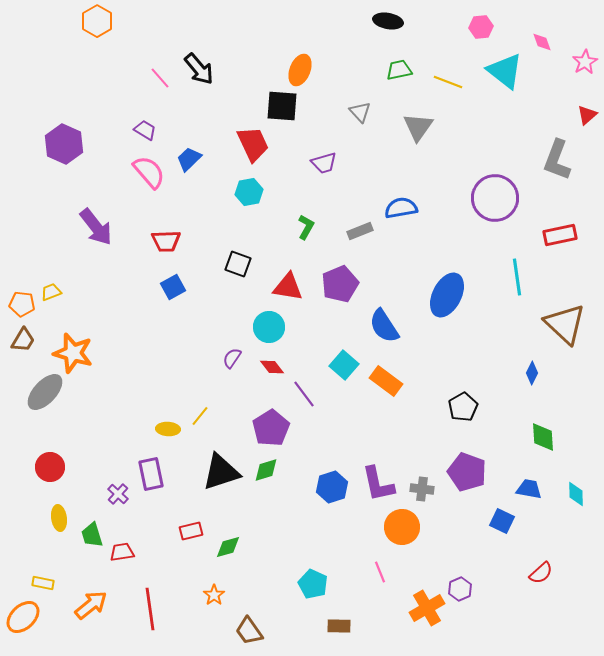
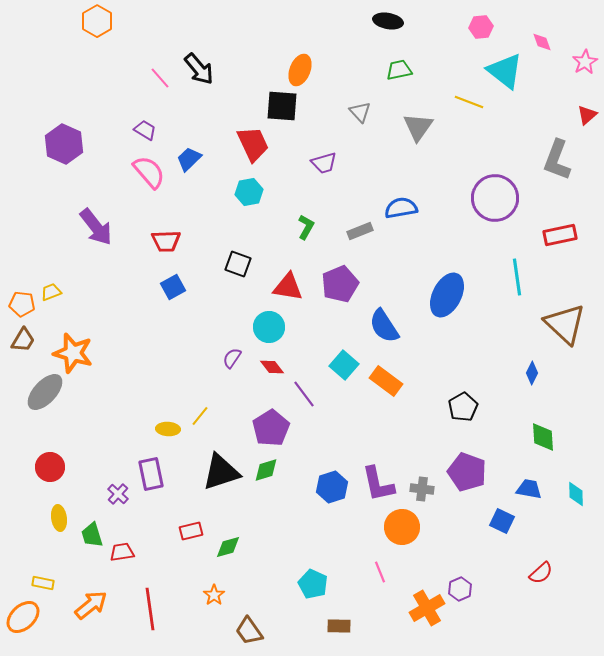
yellow line at (448, 82): moved 21 px right, 20 px down
